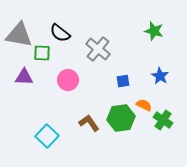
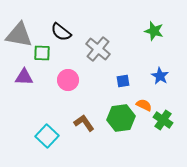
black semicircle: moved 1 px right, 1 px up
brown L-shape: moved 5 px left
